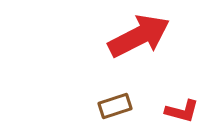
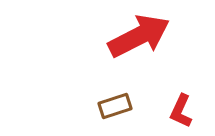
red L-shape: moved 1 px left; rotated 100 degrees clockwise
